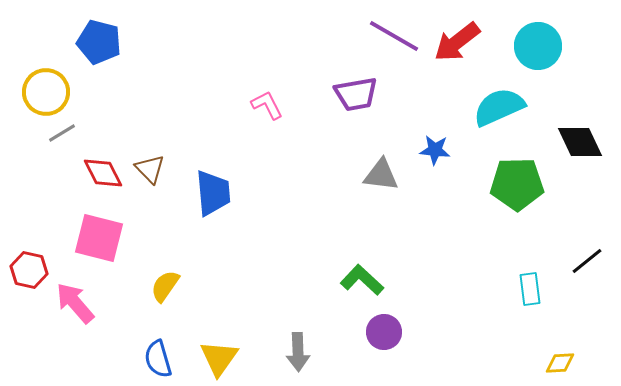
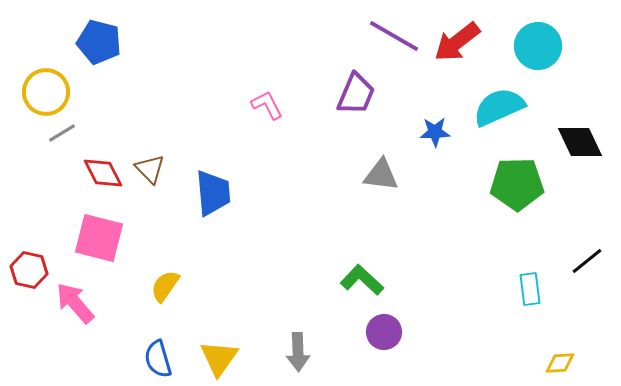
purple trapezoid: rotated 57 degrees counterclockwise
blue star: moved 18 px up; rotated 8 degrees counterclockwise
